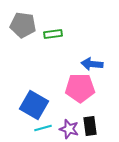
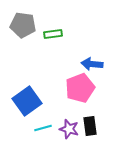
pink pentagon: rotated 20 degrees counterclockwise
blue square: moved 7 px left, 4 px up; rotated 24 degrees clockwise
